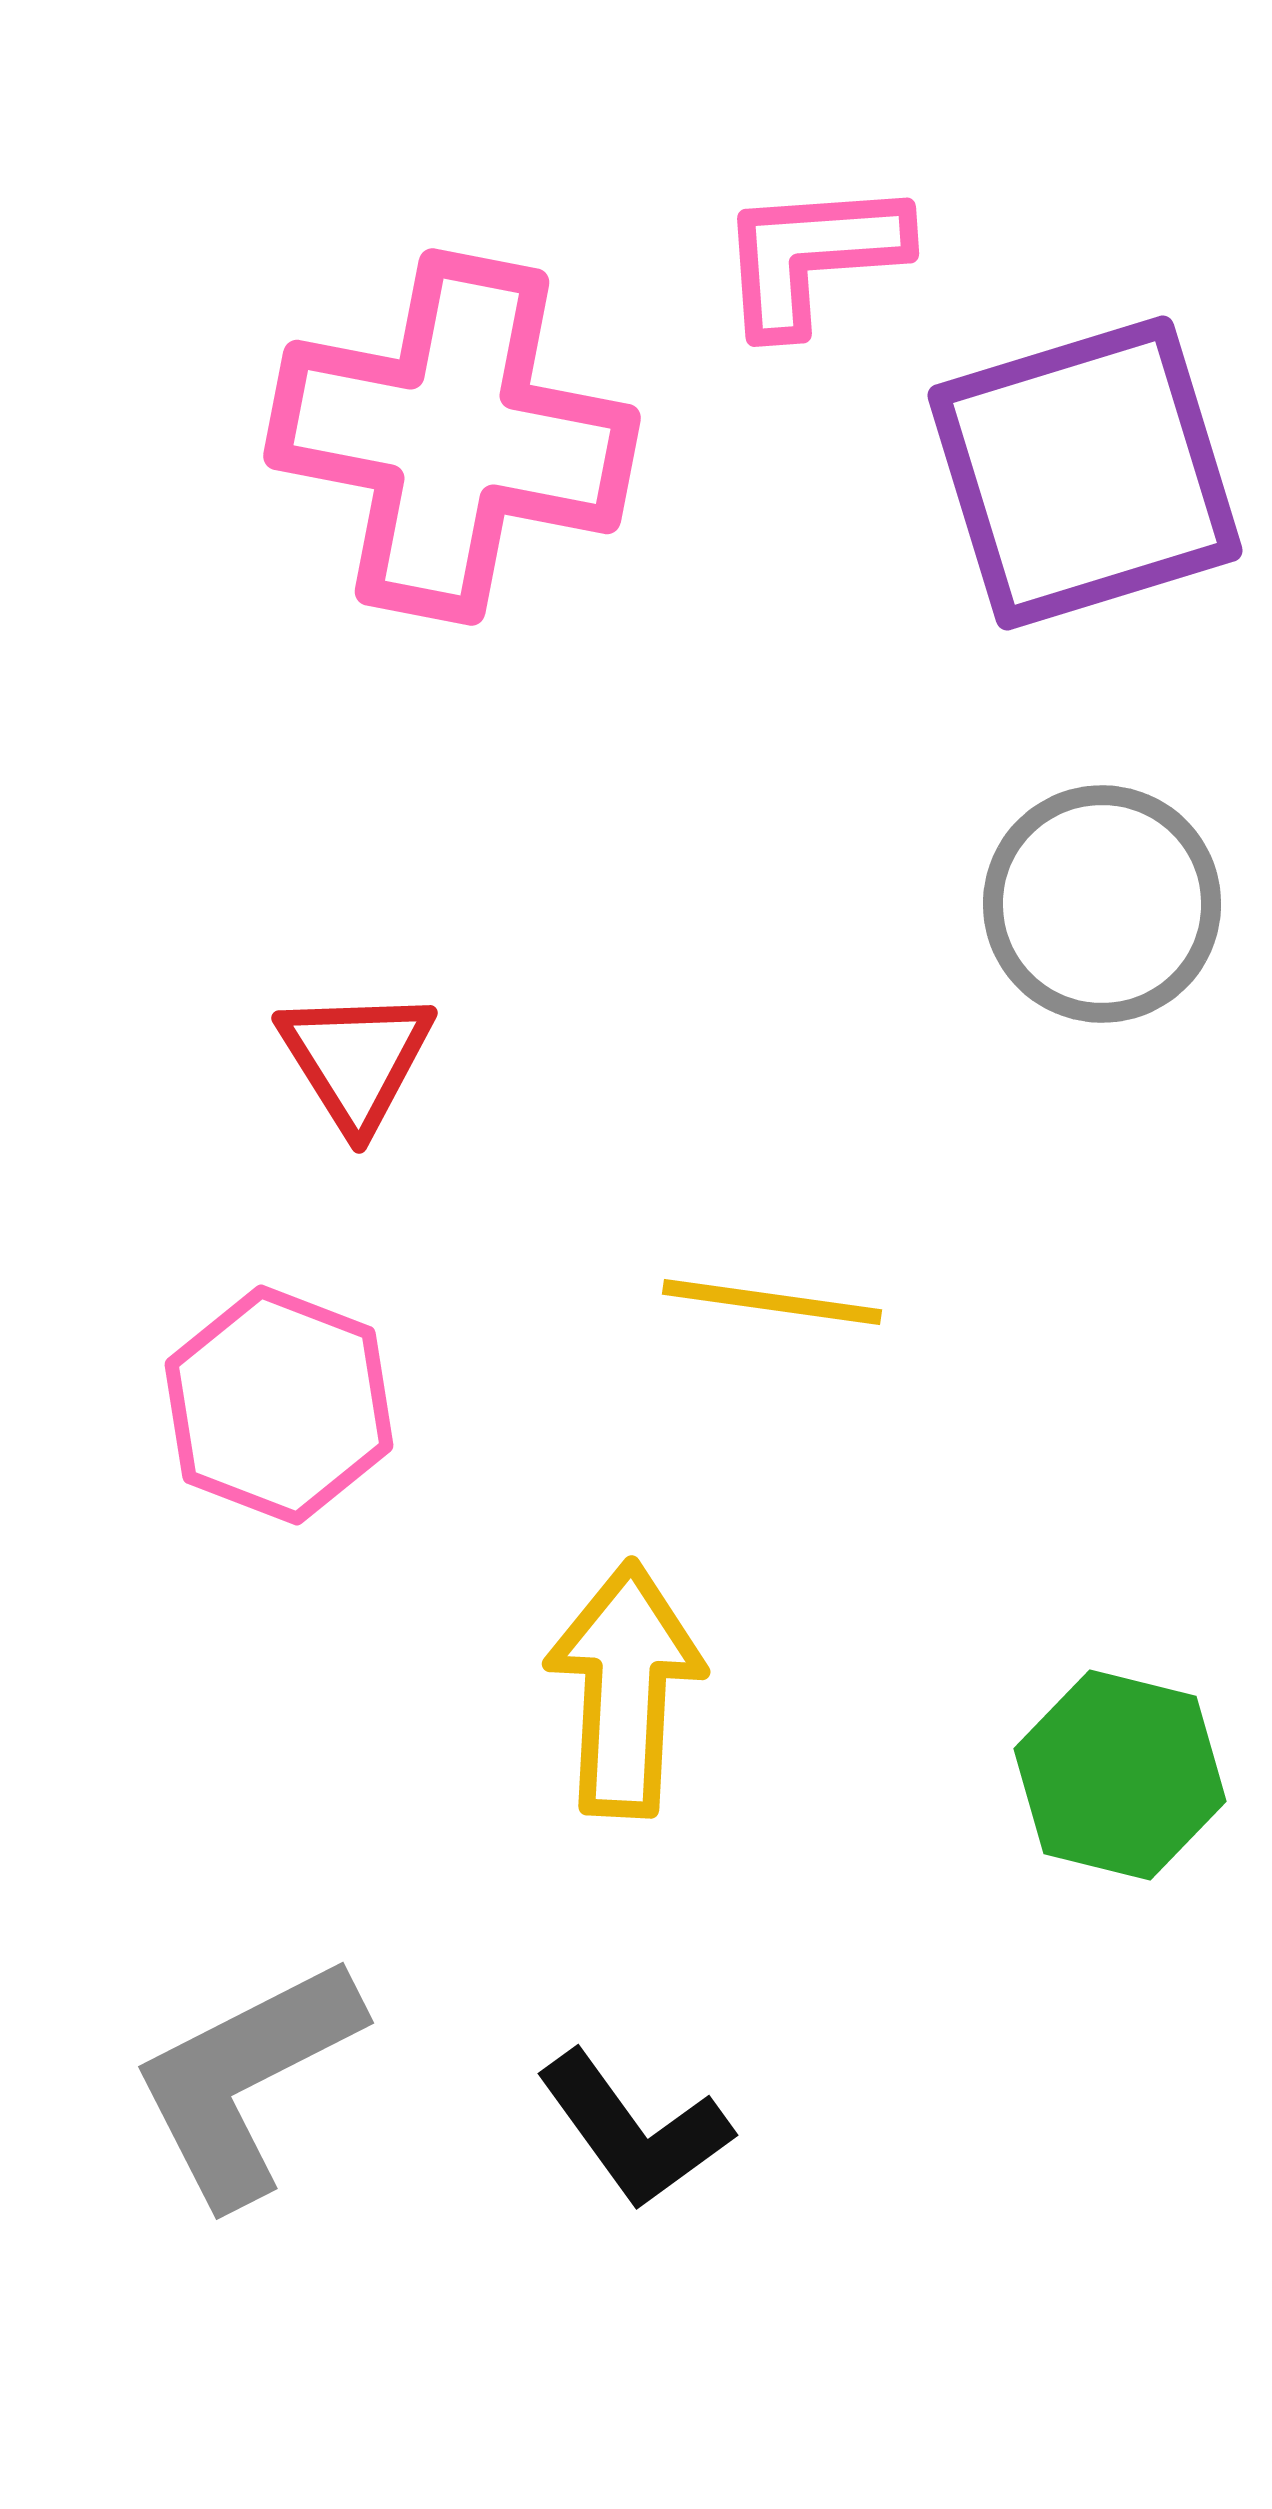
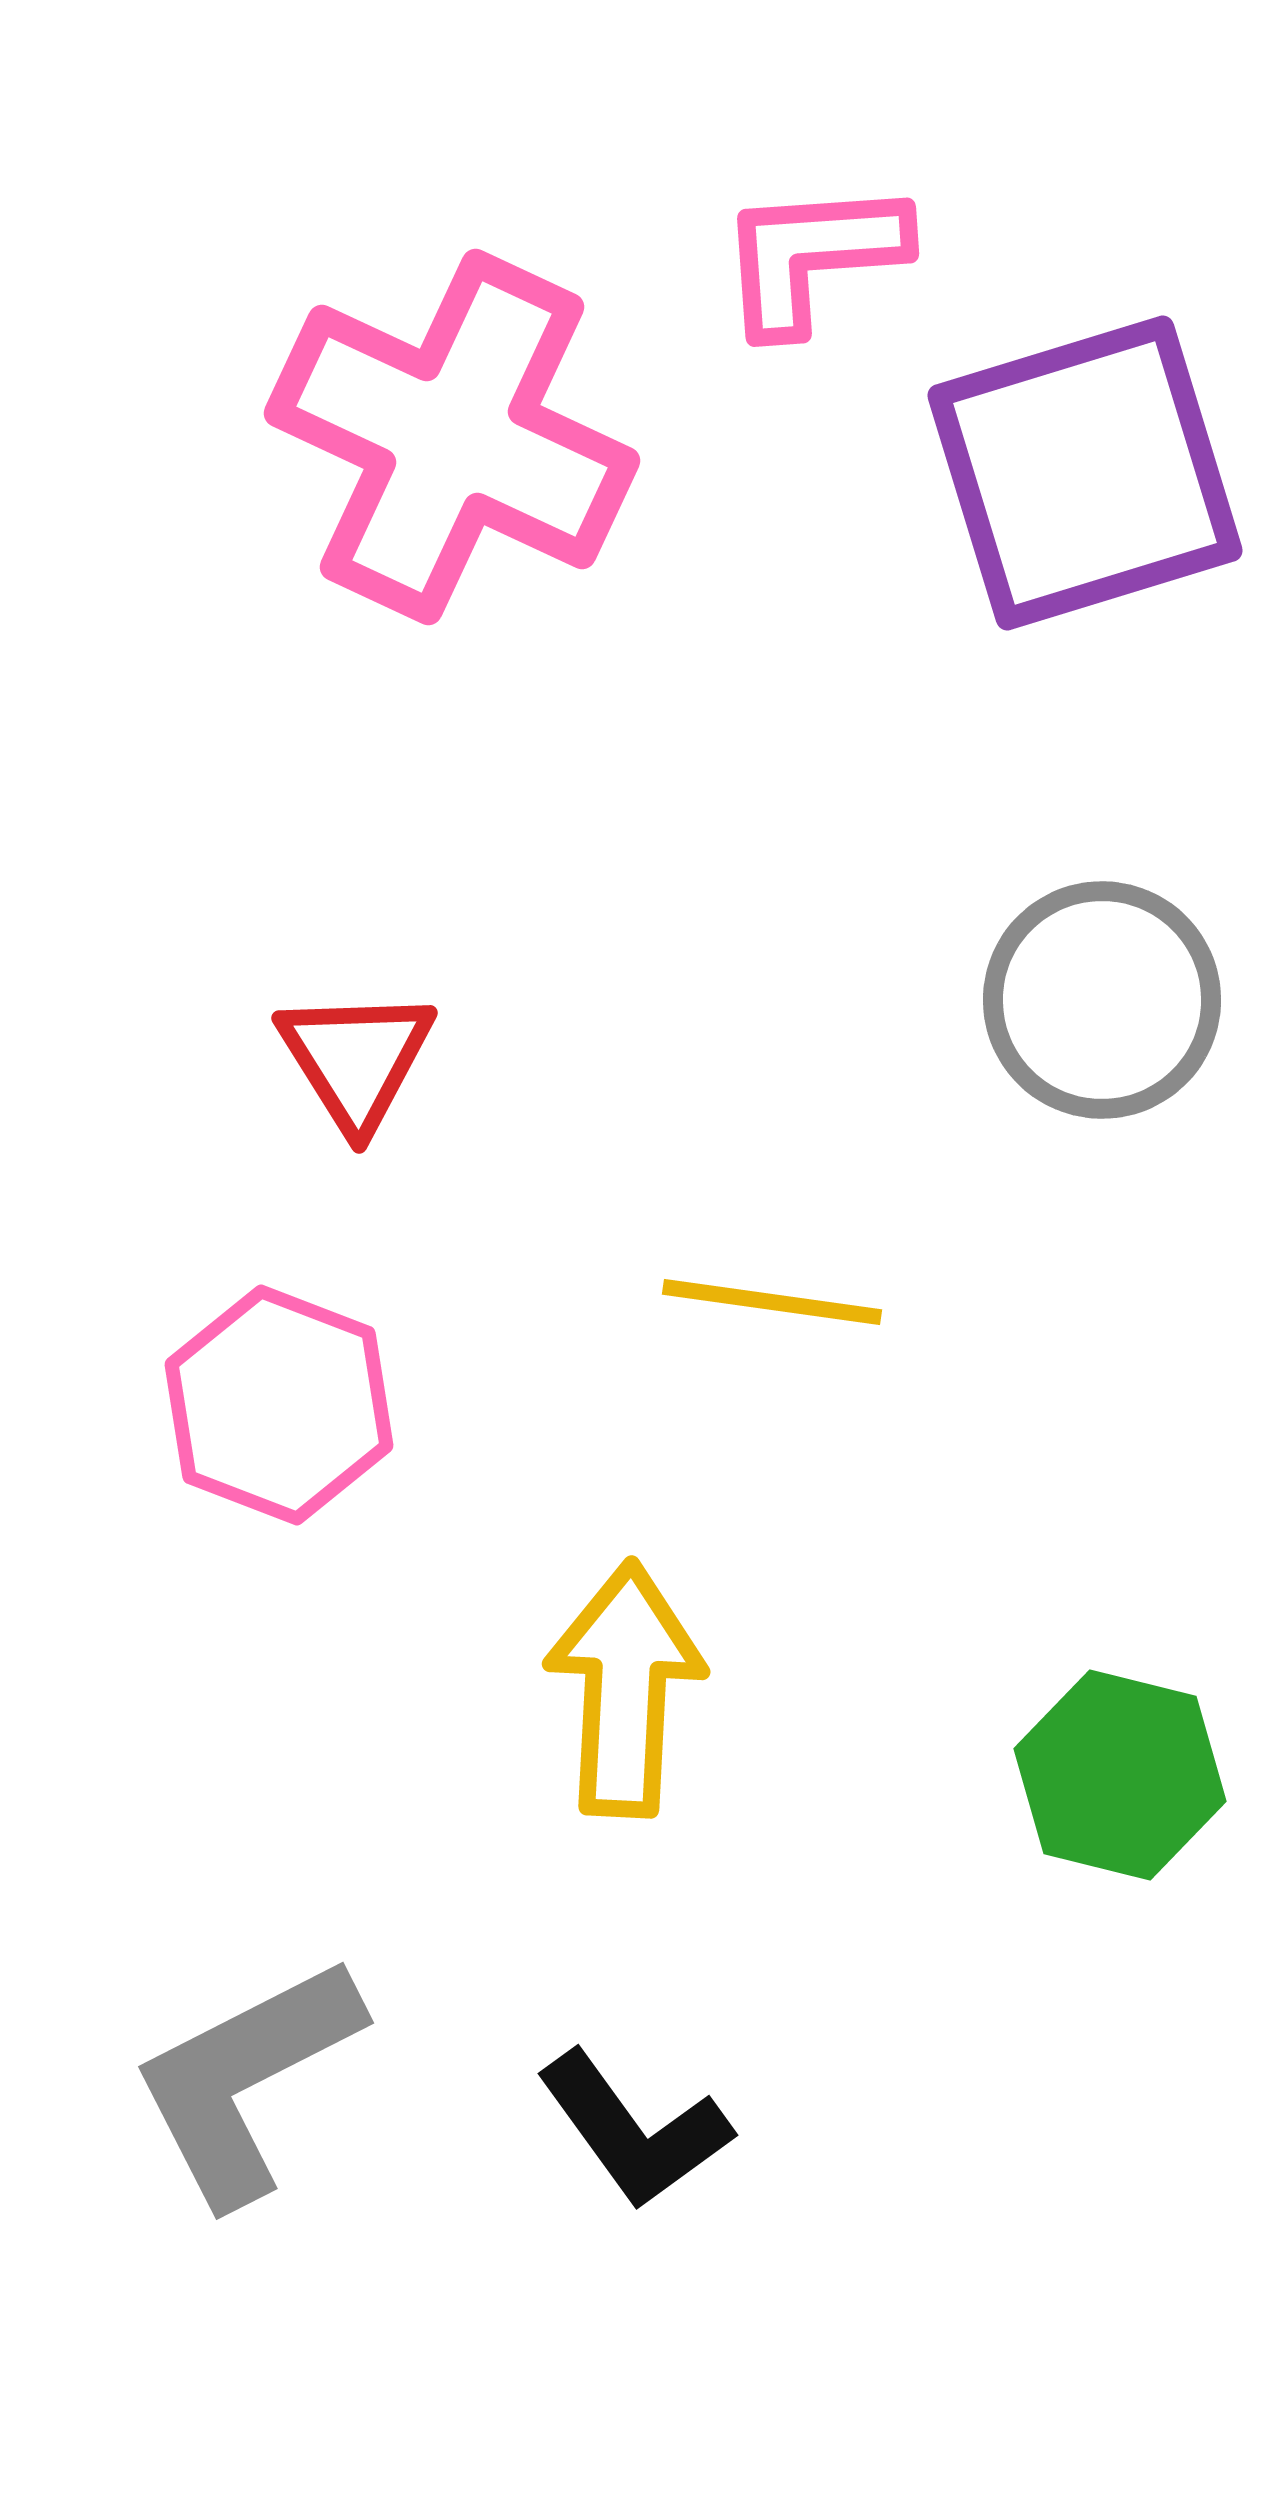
pink cross: rotated 14 degrees clockwise
gray circle: moved 96 px down
